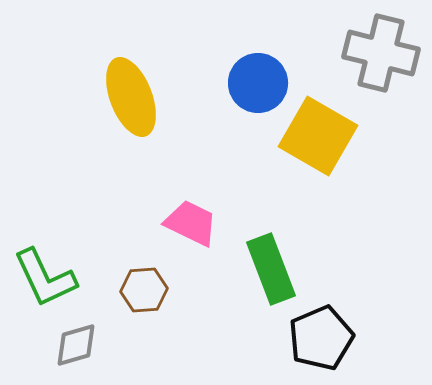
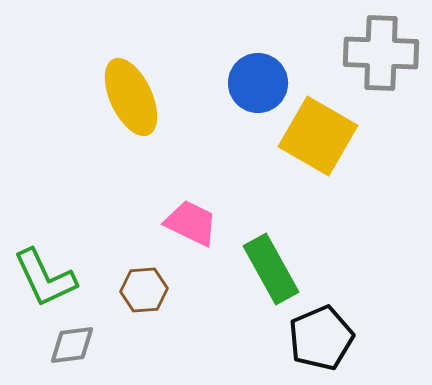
gray cross: rotated 12 degrees counterclockwise
yellow ellipse: rotated 4 degrees counterclockwise
green rectangle: rotated 8 degrees counterclockwise
gray diamond: moved 4 px left; rotated 9 degrees clockwise
